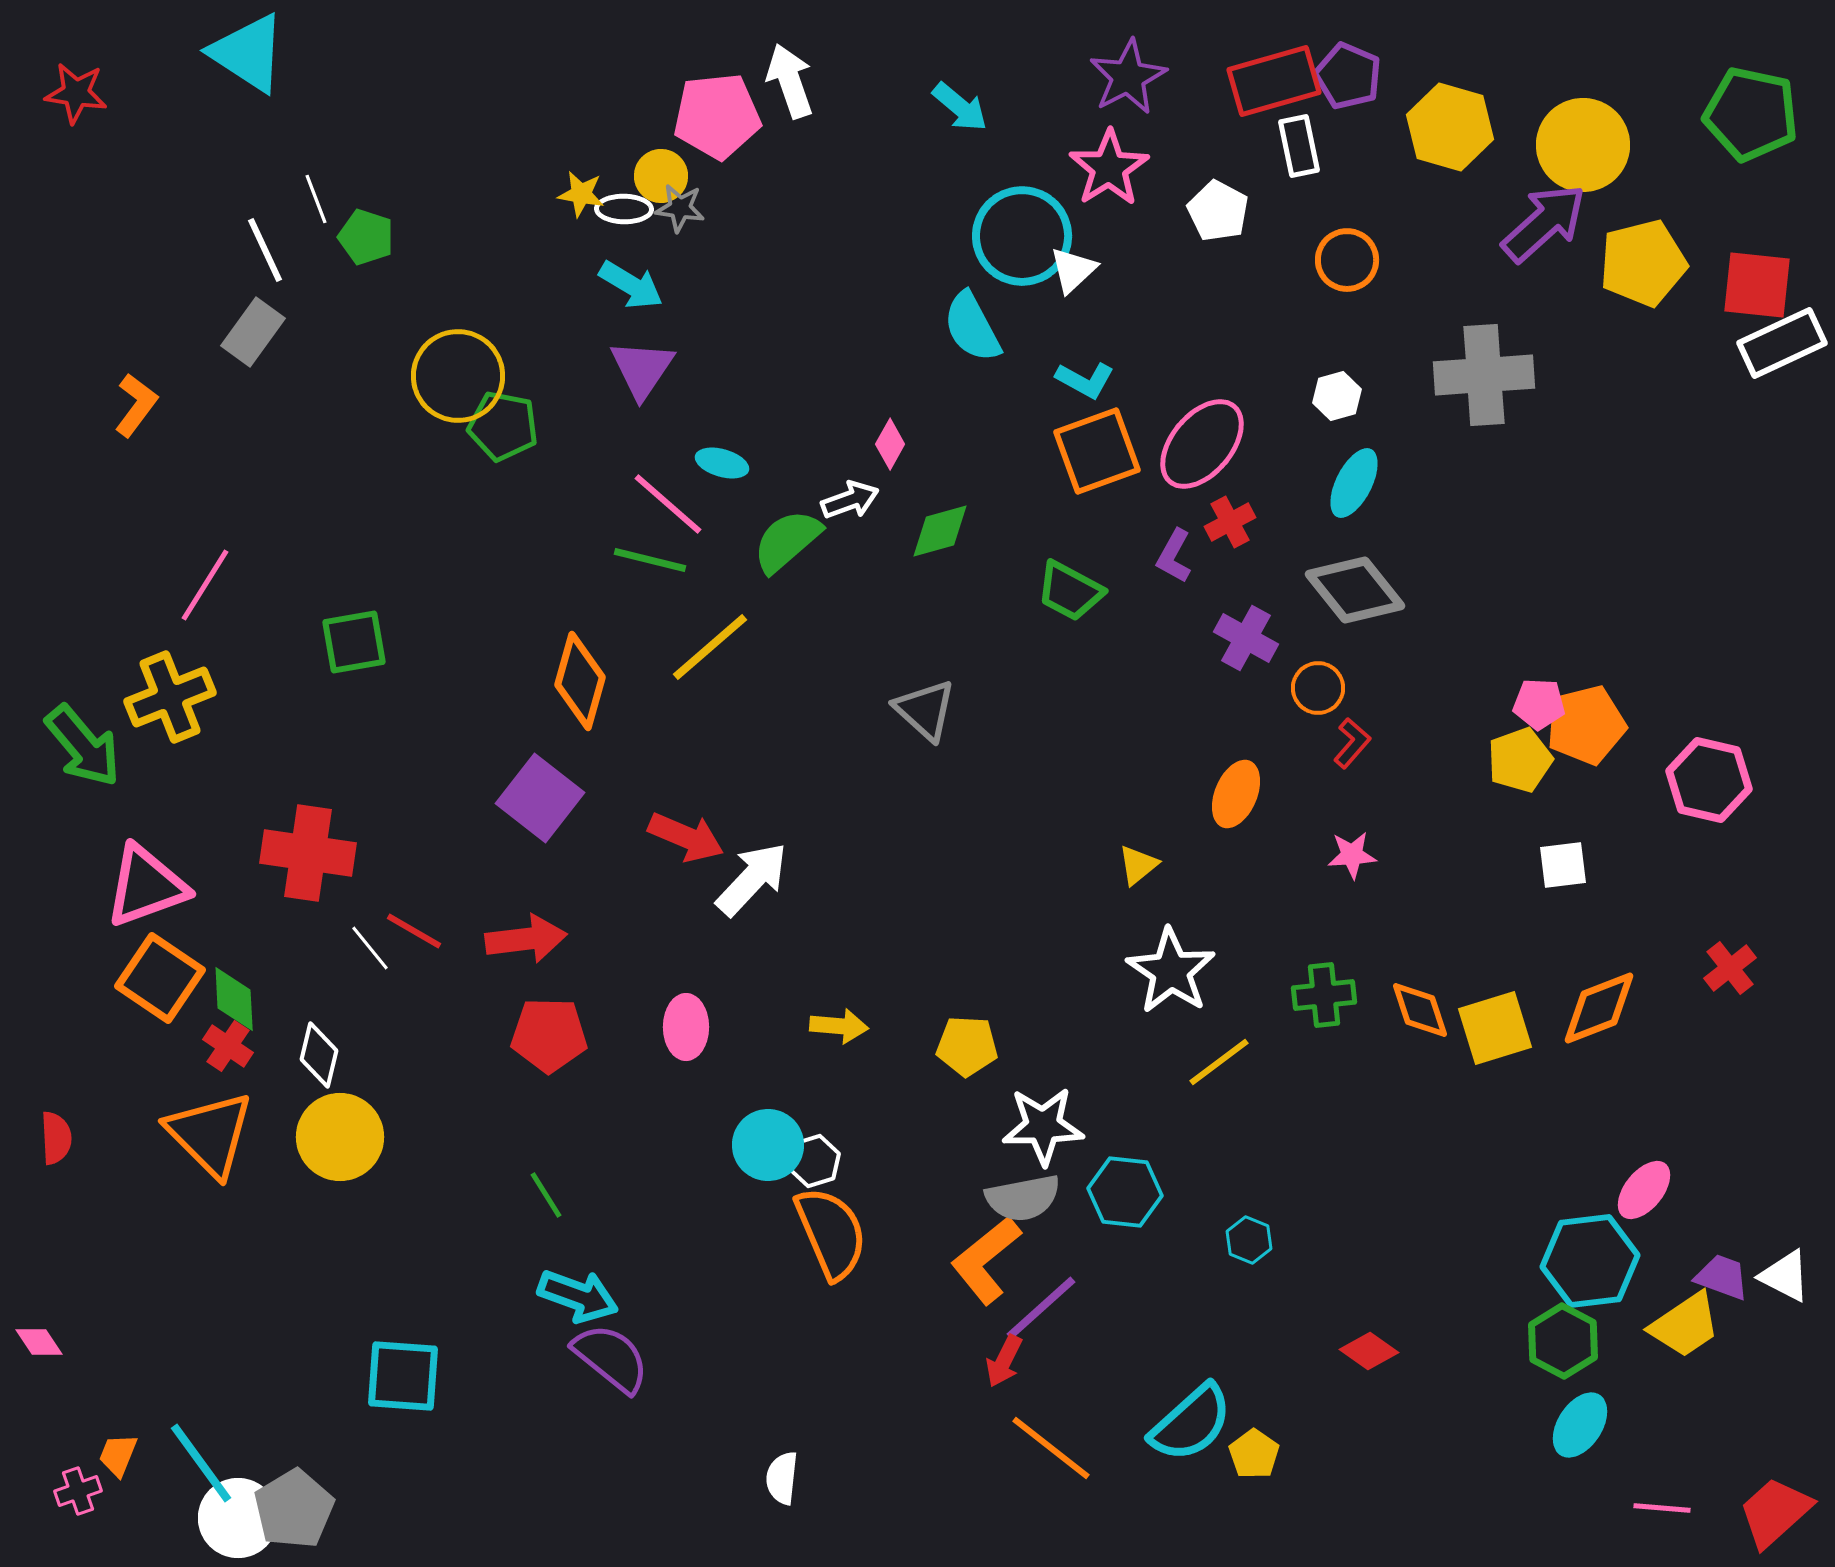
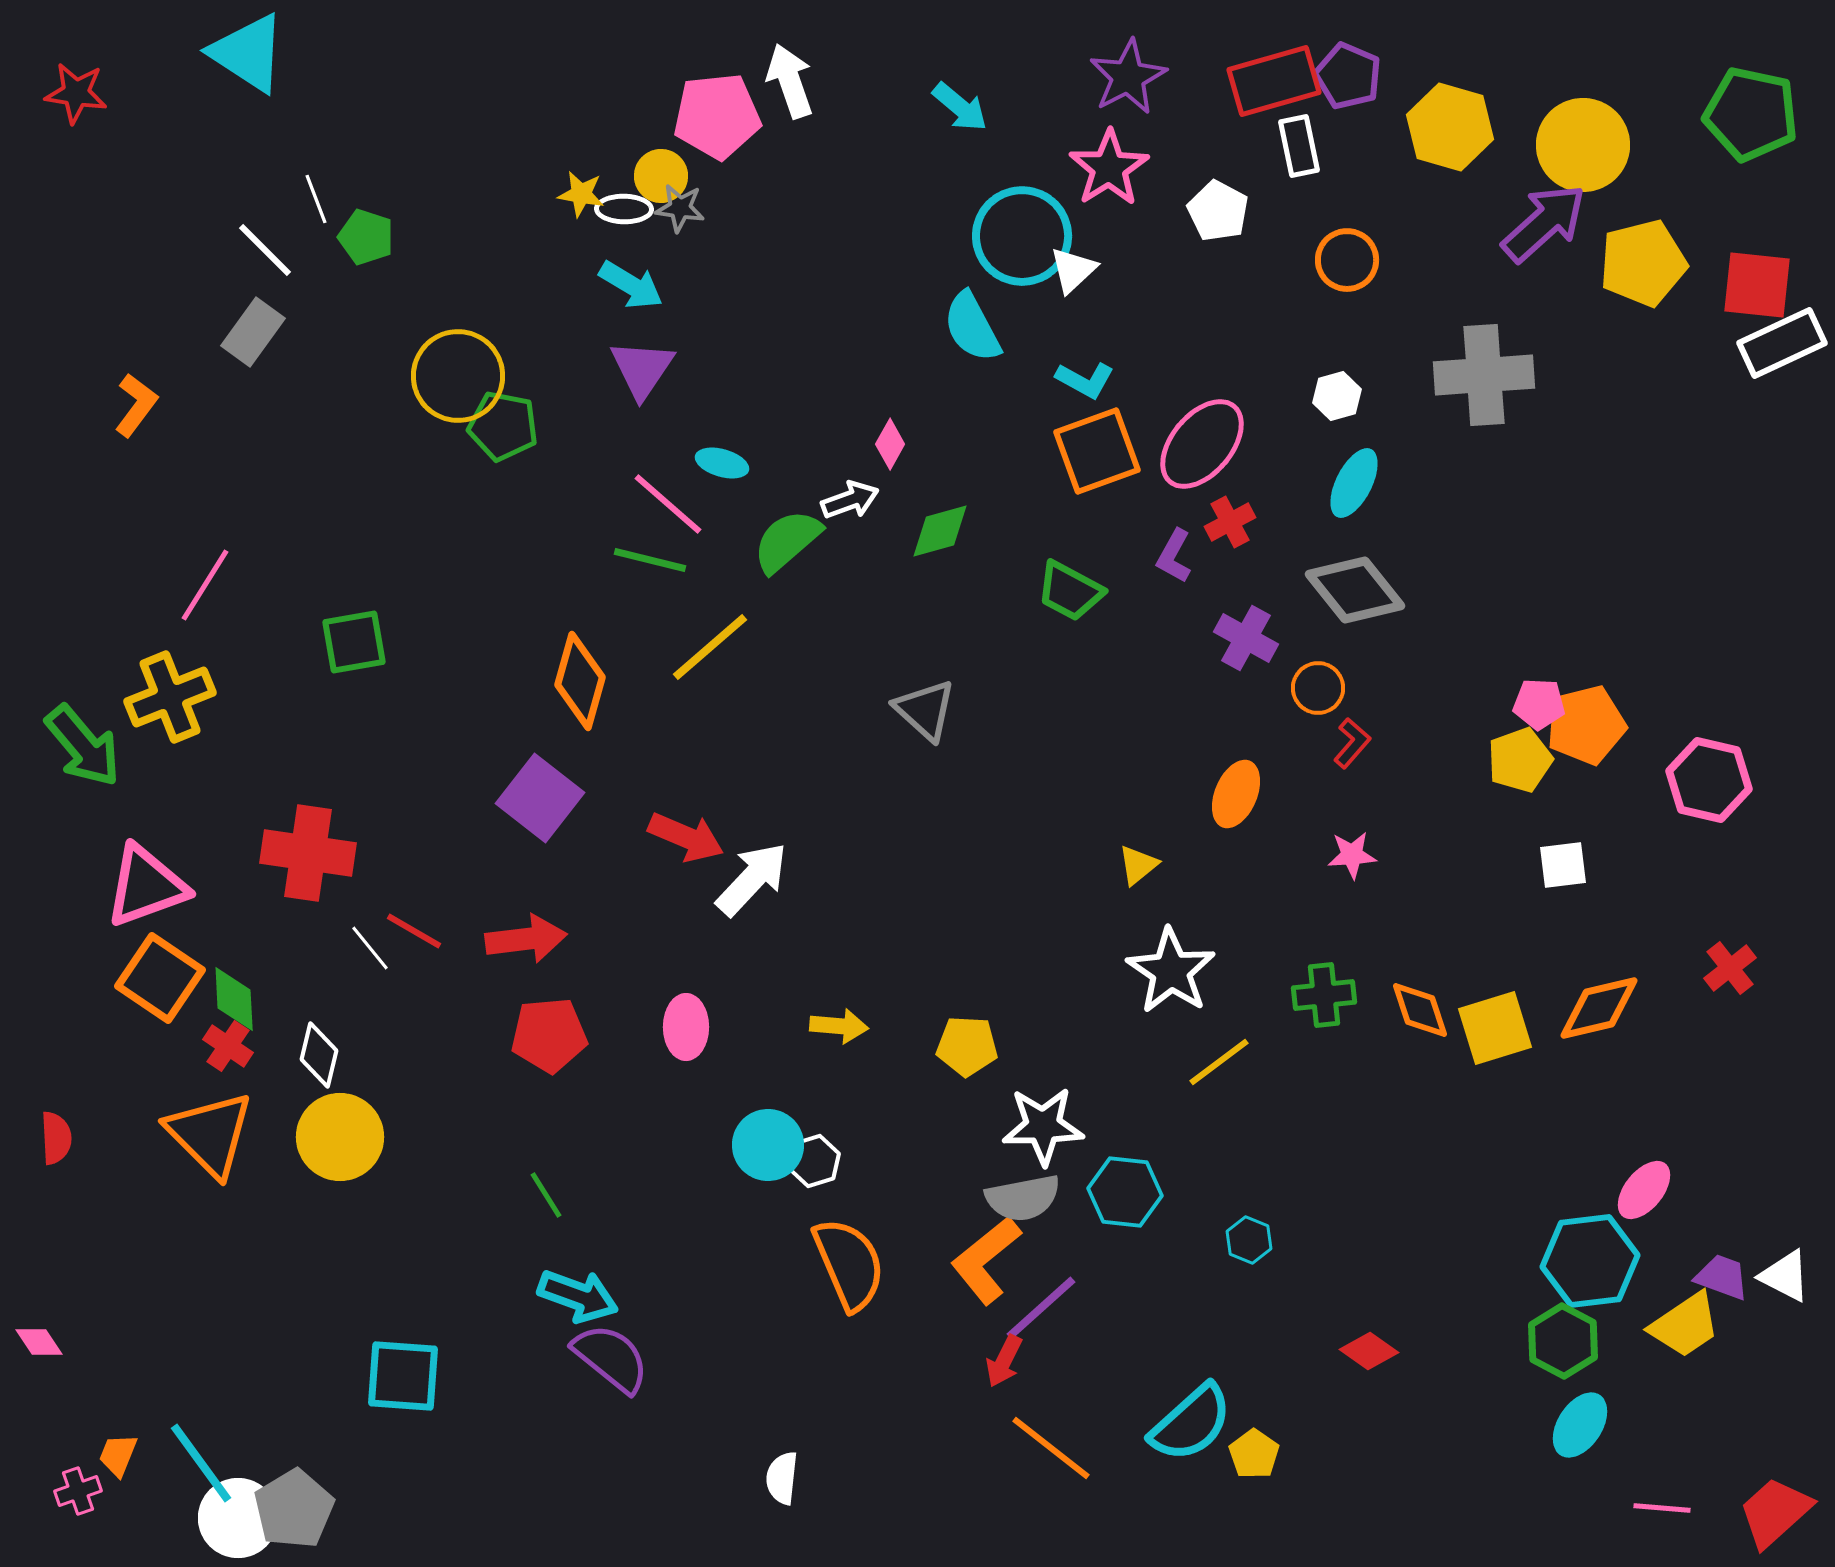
white line at (265, 250): rotated 20 degrees counterclockwise
orange diamond at (1599, 1008): rotated 8 degrees clockwise
red pentagon at (549, 1035): rotated 6 degrees counterclockwise
orange semicircle at (831, 1233): moved 18 px right, 31 px down
